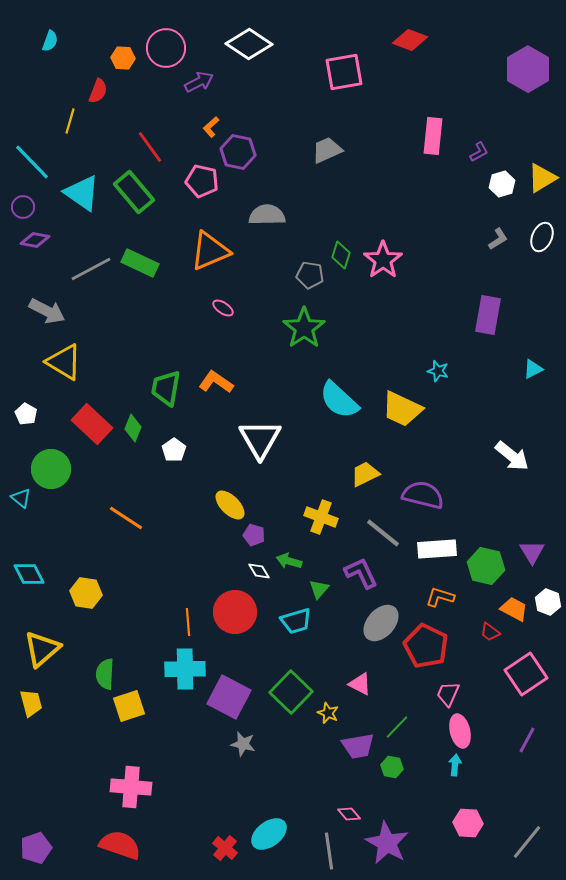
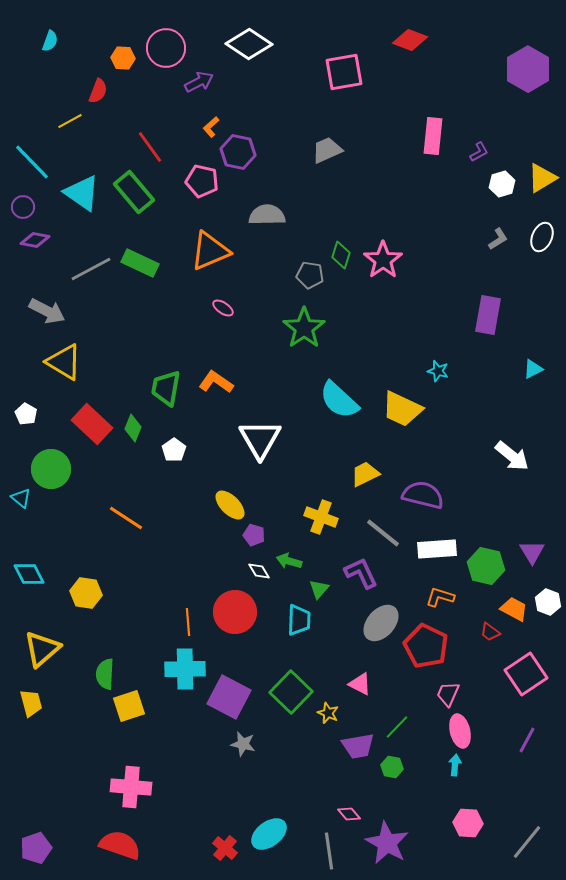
yellow line at (70, 121): rotated 45 degrees clockwise
cyan trapezoid at (296, 621): moved 3 px right, 1 px up; rotated 72 degrees counterclockwise
